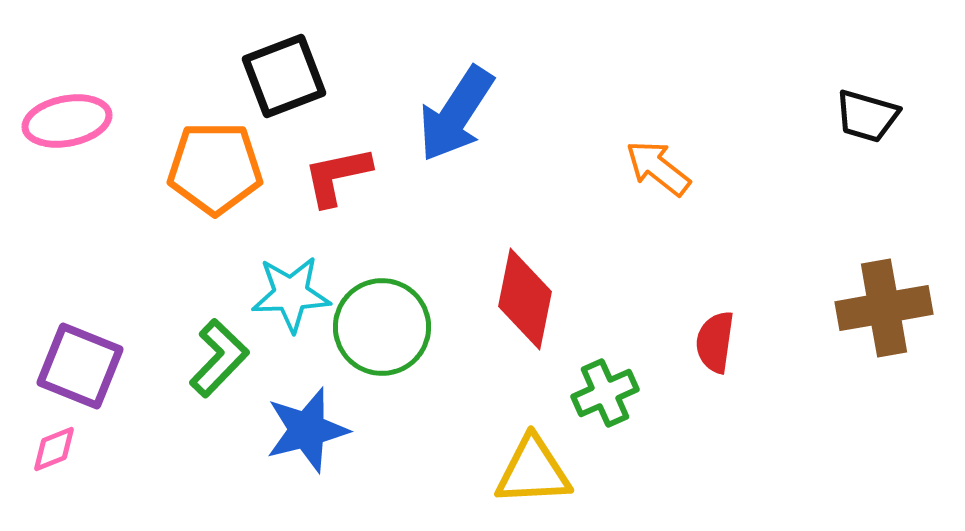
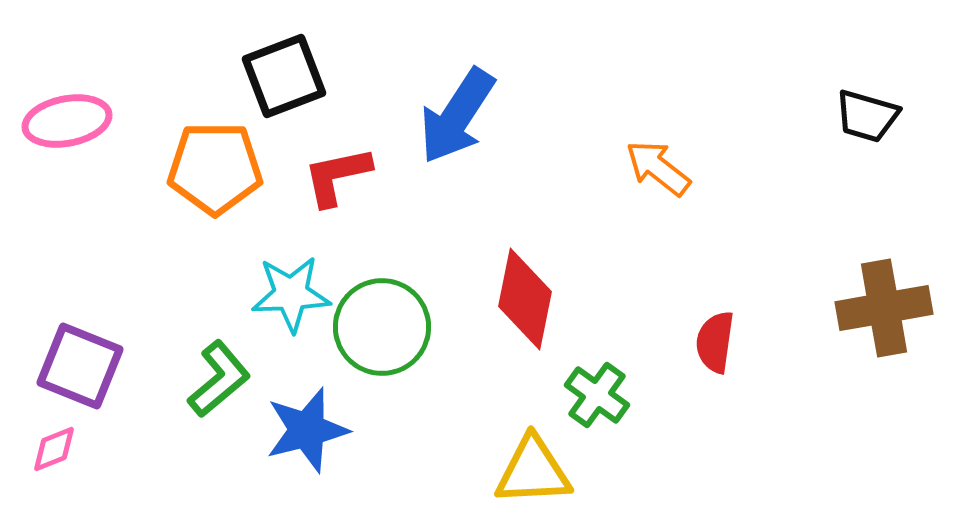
blue arrow: moved 1 px right, 2 px down
green L-shape: moved 21 px down; rotated 6 degrees clockwise
green cross: moved 8 px left, 2 px down; rotated 30 degrees counterclockwise
